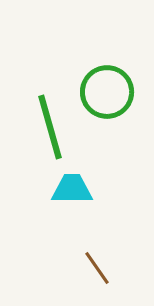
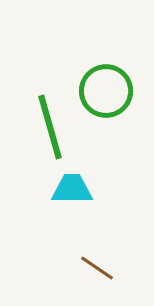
green circle: moved 1 px left, 1 px up
brown line: rotated 21 degrees counterclockwise
